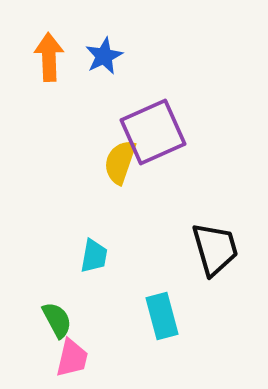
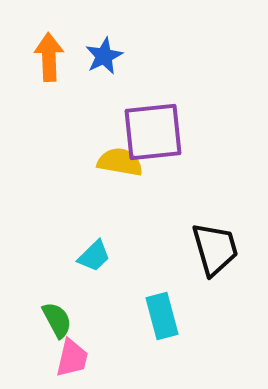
purple square: rotated 18 degrees clockwise
yellow semicircle: rotated 81 degrees clockwise
cyan trapezoid: rotated 36 degrees clockwise
